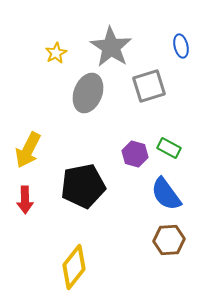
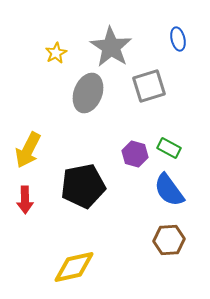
blue ellipse: moved 3 px left, 7 px up
blue semicircle: moved 3 px right, 4 px up
yellow diamond: rotated 39 degrees clockwise
